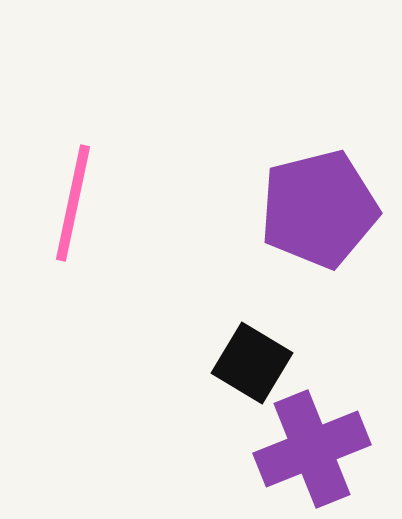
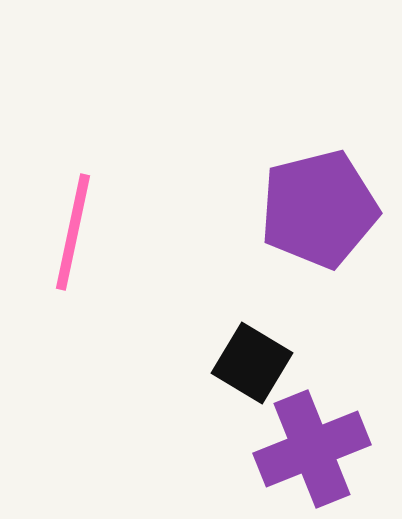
pink line: moved 29 px down
